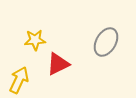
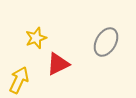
yellow star: moved 1 px right, 2 px up; rotated 15 degrees counterclockwise
